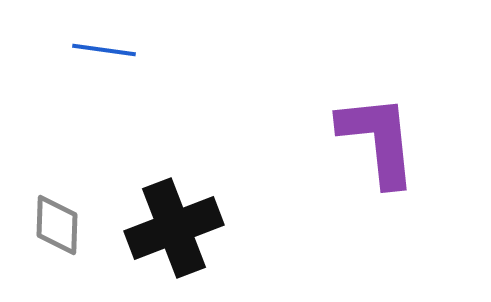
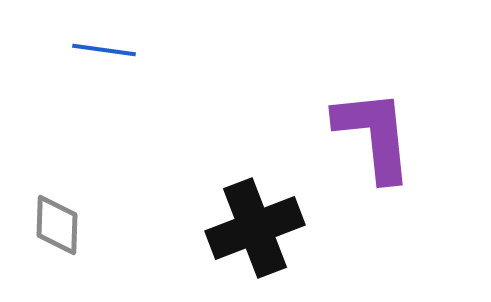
purple L-shape: moved 4 px left, 5 px up
black cross: moved 81 px right
